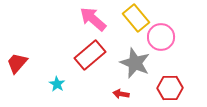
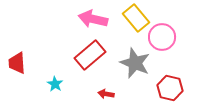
pink arrow: rotated 28 degrees counterclockwise
pink circle: moved 1 px right
red trapezoid: rotated 45 degrees counterclockwise
cyan star: moved 2 px left
red hexagon: rotated 15 degrees clockwise
red arrow: moved 15 px left
